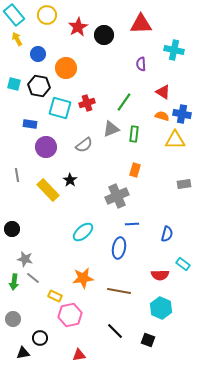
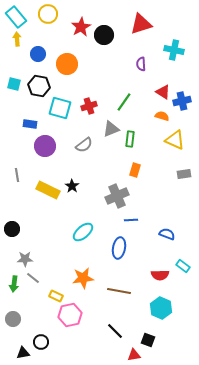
cyan rectangle at (14, 15): moved 2 px right, 2 px down
yellow circle at (47, 15): moved 1 px right, 1 px up
red triangle at (141, 24): rotated 15 degrees counterclockwise
red star at (78, 27): moved 3 px right
yellow arrow at (17, 39): rotated 24 degrees clockwise
orange circle at (66, 68): moved 1 px right, 4 px up
red cross at (87, 103): moved 2 px right, 3 px down
blue cross at (182, 114): moved 13 px up; rotated 24 degrees counterclockwise
green rectangle at (134, 134): moved 4 px left, 5 px down
yellow triangle at (175, 140): rotated 25 degrees clockwise
purple circle at (46, 147): moved 1 px left, 1 px up
black star at (70, 180): moved 2 px right, 6 px down
gray rectangle at (184, 184): moved 10 px up
yellow rectangle at (48, 190): rotated 20 degrees counterclockwise
blue line at (132, 224): moved 1 px left, 4 px up
blue semicircle at (167, 234): rotated 84 degrees counterclockwise
gray star at (25, 259): rotated 14 degrees counterclockwise
cyan rectangle at (183, 264): moved 2 px down
green arrow at (14, 282): moved 2 px down
yellow rectangle at (55, 296): moved 1 px right
black circle at (40, 338): moved 1 px right, 4 px down
red triangle at (79, 355): moved 55 px right
